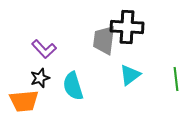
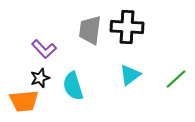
gray trapezoid: moved 14 px left, 10 px up
green line: rotated 55 degrees clockwise
